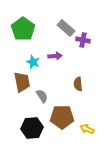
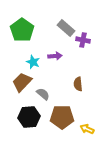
green pentagon: moved 1 px left, 1 px down
brown trapezoid: rotated 125 degrees counterclockwise
gray semicircle: moved 1 px right, 2 px up; rotated 16 degrees counterclockwise
black hexagon: moved 3 px left, 11 px up
